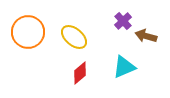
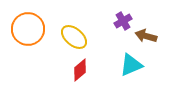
purple cross: rotated 12 degrees clockwise
orange circle: moved 3 px up
cyan triangle: moved 7 px right, 2 px up
red diamond: moved 3 px up
